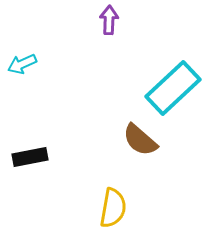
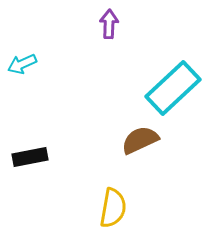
purple arrow: moved 4 px down
brown semicircle: rotated 114 degrees clockwise
